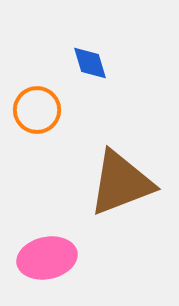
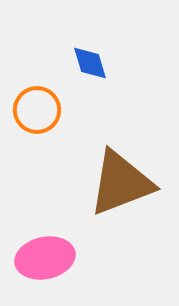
pink ellipse: moved 2 px left
